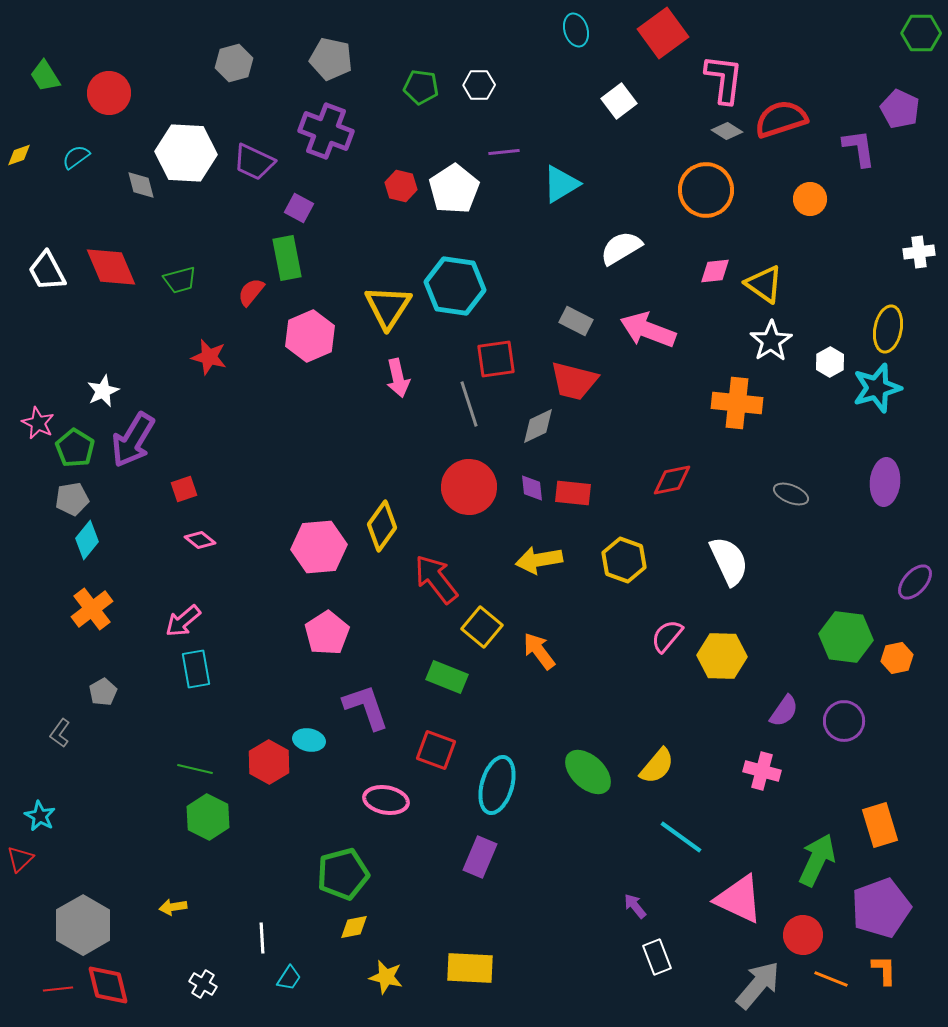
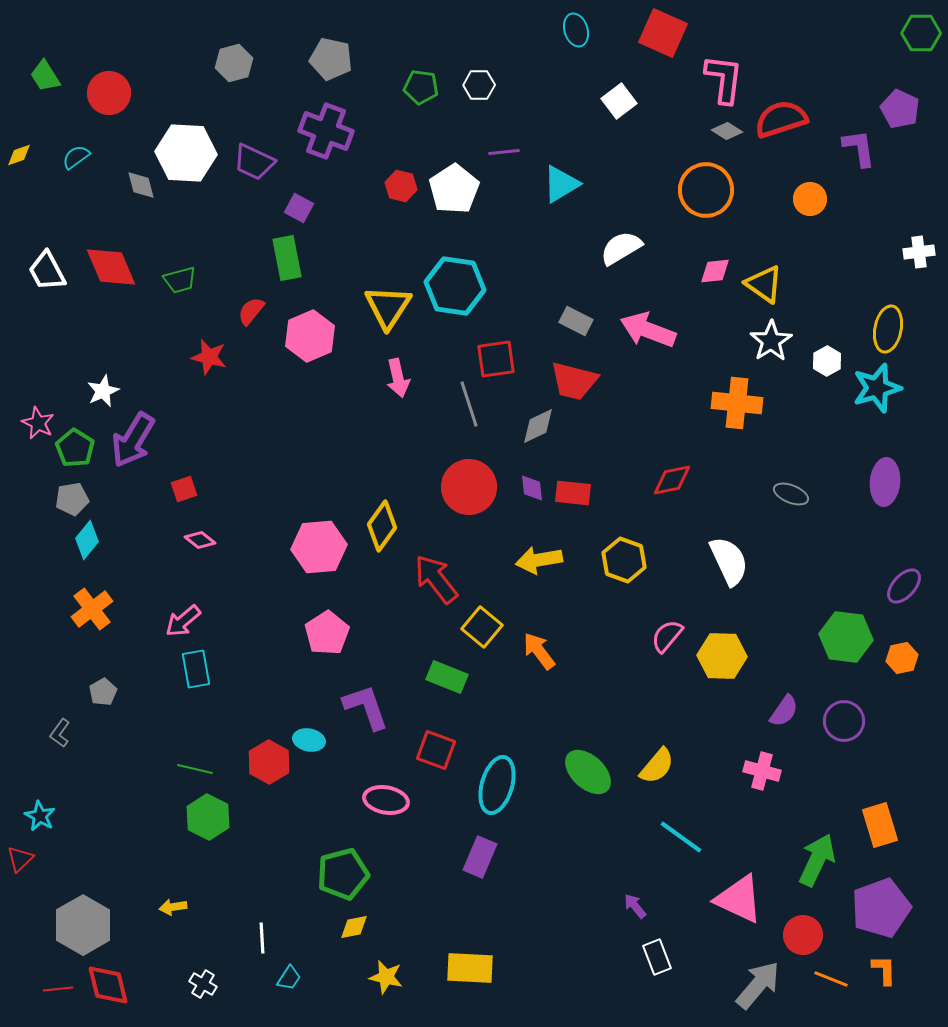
red square at (663, 33): rotated 30 degrees counterclockwise
red semicircle at (251, 292): moved 19 px down
white hexagon at (830, 362): moved 3 px left, 1 px up
purple ellipse at (915, 582): moved 11 px left, 4 px down
orange hexagon at (897, 658): moved 5 px right
